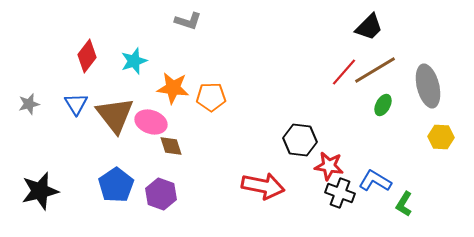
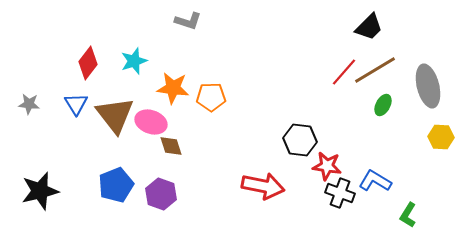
red diamond: moved 1 px right, 7 px down
gray star: rotated 20 degrees clockwise
red star: moved 2 px left
blue pentagon: rotated 12 degrees clockwise
green L-shape: moved 4 px right, 11 px down
